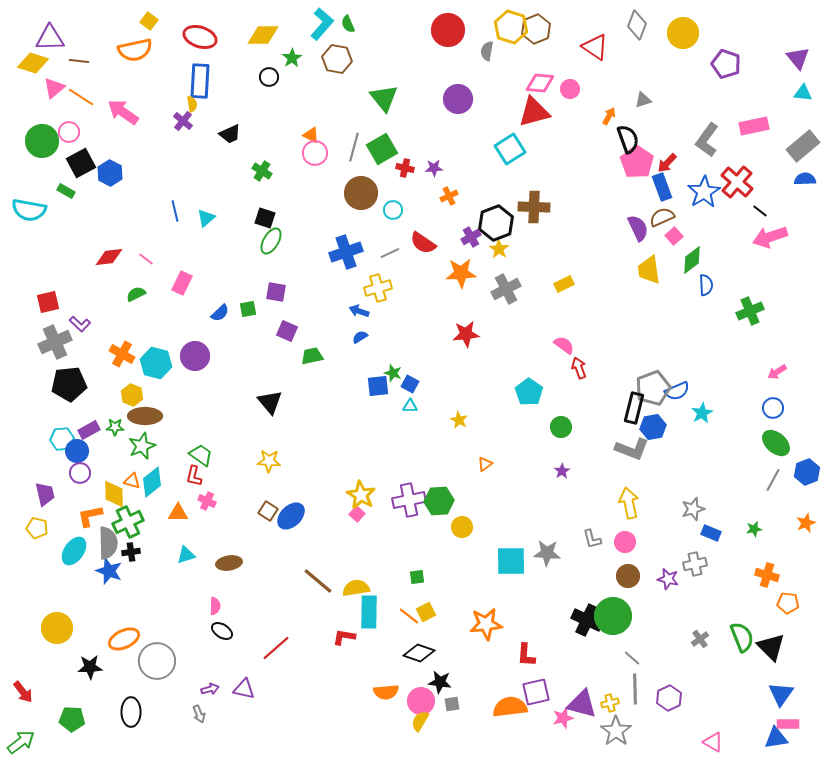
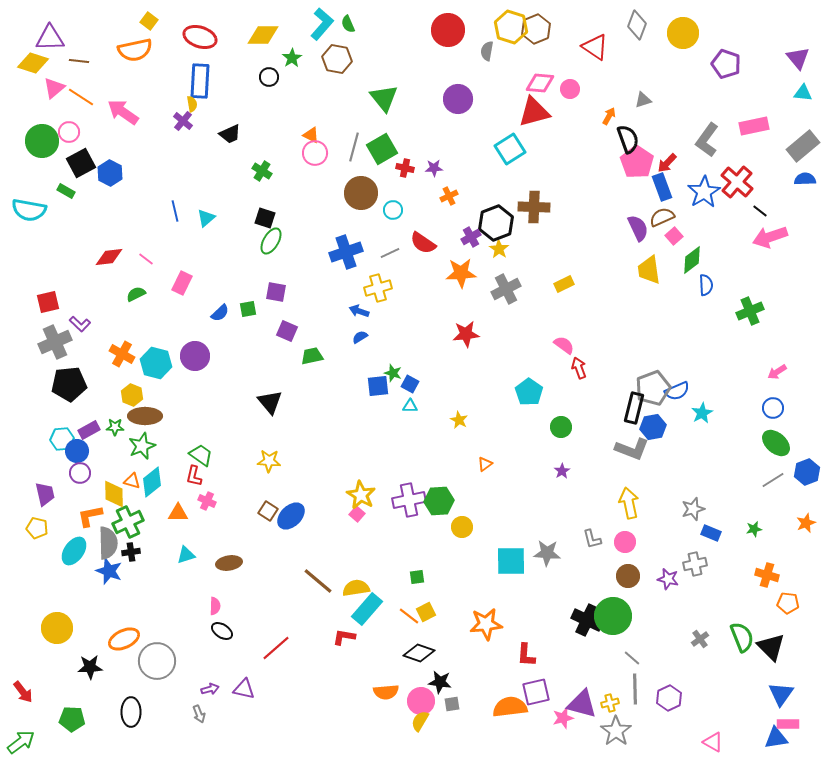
gray line at (773, 480): rotated 30 degrees clockwise
cyan rectangle at (369, 612): moved 2 px left, 3 px up; rotated 40 degrees clockwise
